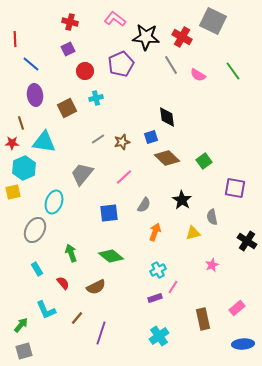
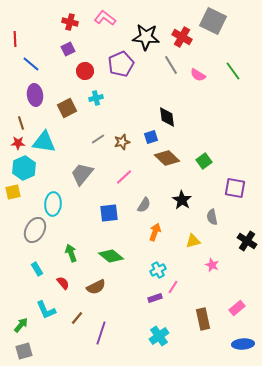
pink L-shape at (115, 19): moved 10 px left, 1 px up
red star at (12, 143): moved 6 px right
cyan ellipse at (54, 202): moved 1 px left, 2 px down; rotated 15 degrees counterclockwise
yellow triangle at (193, 233): moved 8 px down
pink star at (212, 265): rotated 24 degrees counterclockwise
